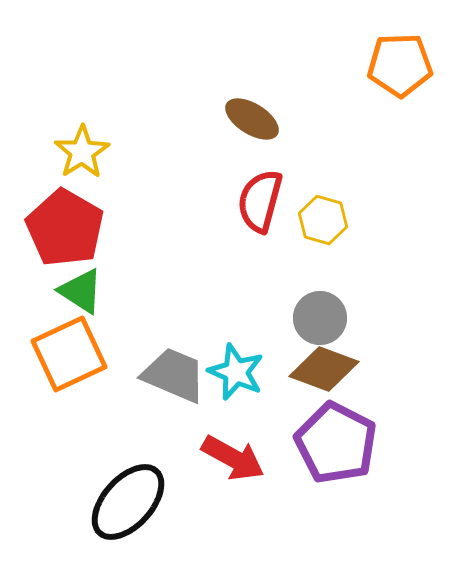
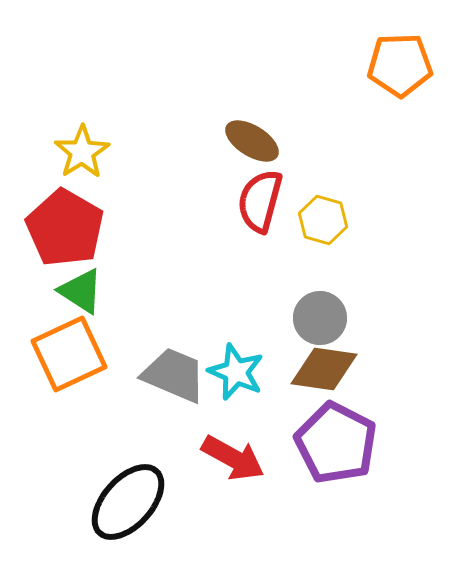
brown ellipse: moved 22 px down
brown diamond: rotated 12 degrees counterclockwise
